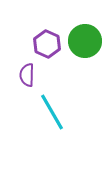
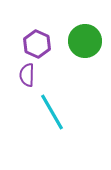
purple hexagon: moved 10 px left
